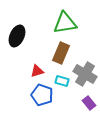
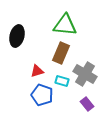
green triangle: moved 2 px down; rotated 15 degrees clockwise
black ellipse: rotated 10 degrees counterclockwise
purple rectangle: moved 2 px left, 1 px down
